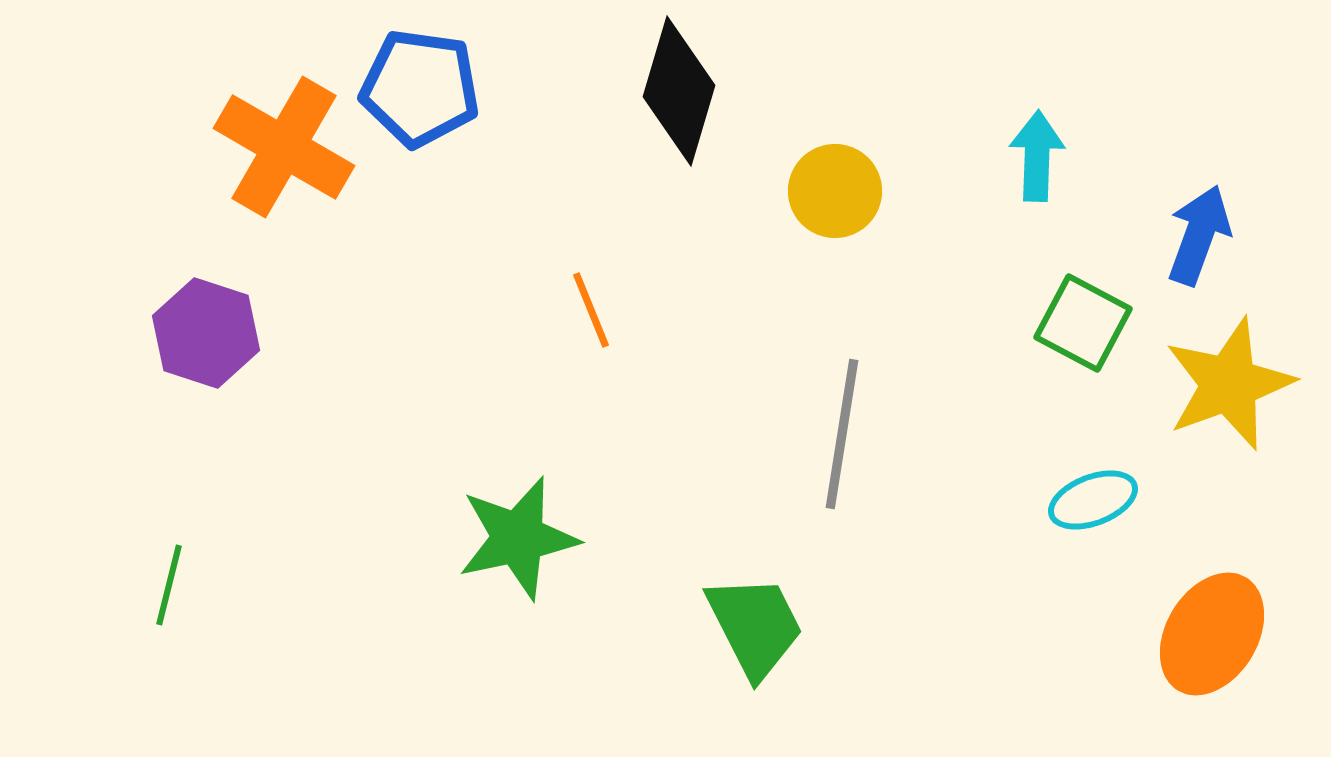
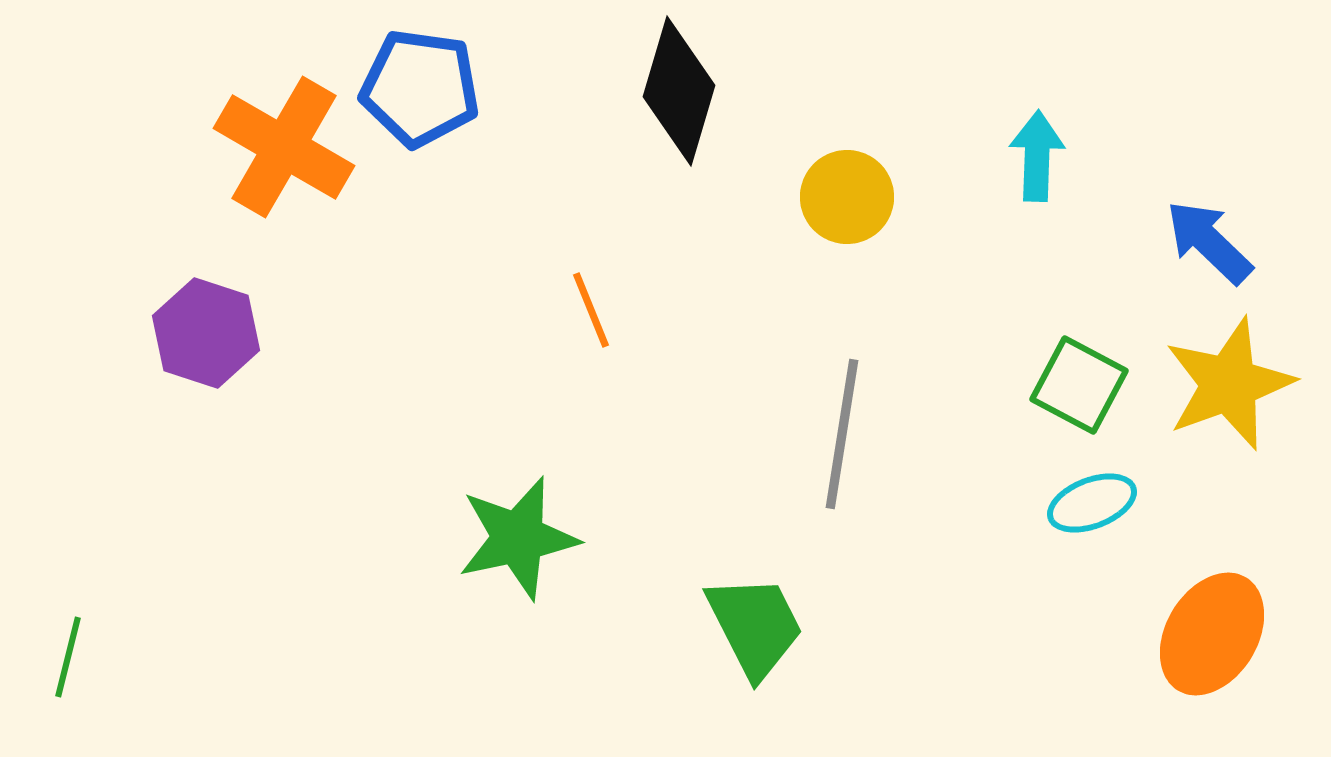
yellow circle: moved 12 px right, 6 px down
blue arrow: moved 10 px right, 7 px down; rotated 66 degrees counterclockwise
green square: moved 4 px left, 62 px down
cyan ellipse: moved 1 px left, 3 px down
green line: moved 101 px left, 72 px down
